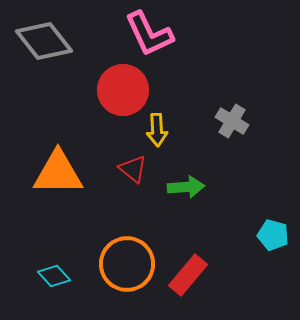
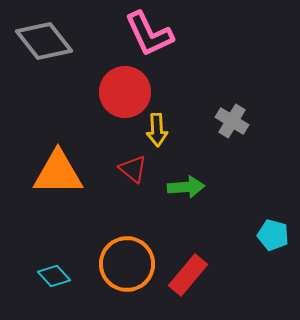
red circle: moved 2 px right, 2 px down
